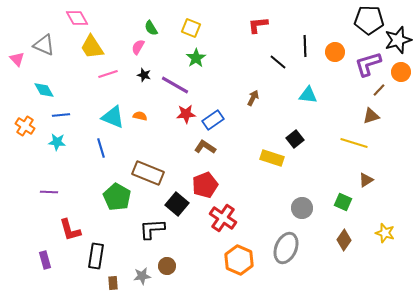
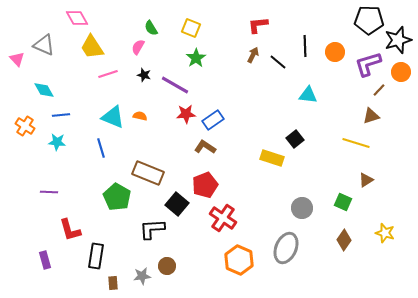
brown arrow at (253, 98): moved 43 px up
yellow line at (354, 143): moved 2 px right
